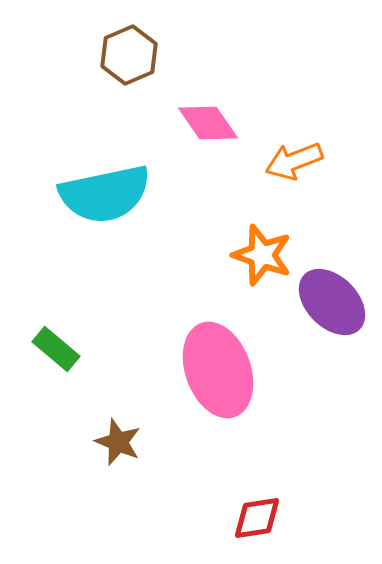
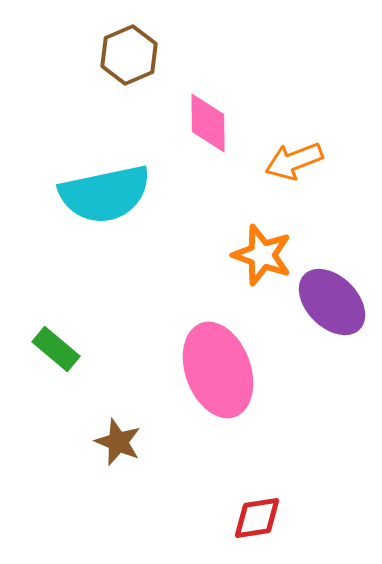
pink diamond: rotated 34 degrees clockwise
